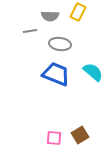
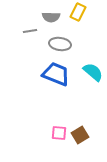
gray semicircle: moved 1 px right, 1 px down
pink square: moved 5 px right, 5 px up
